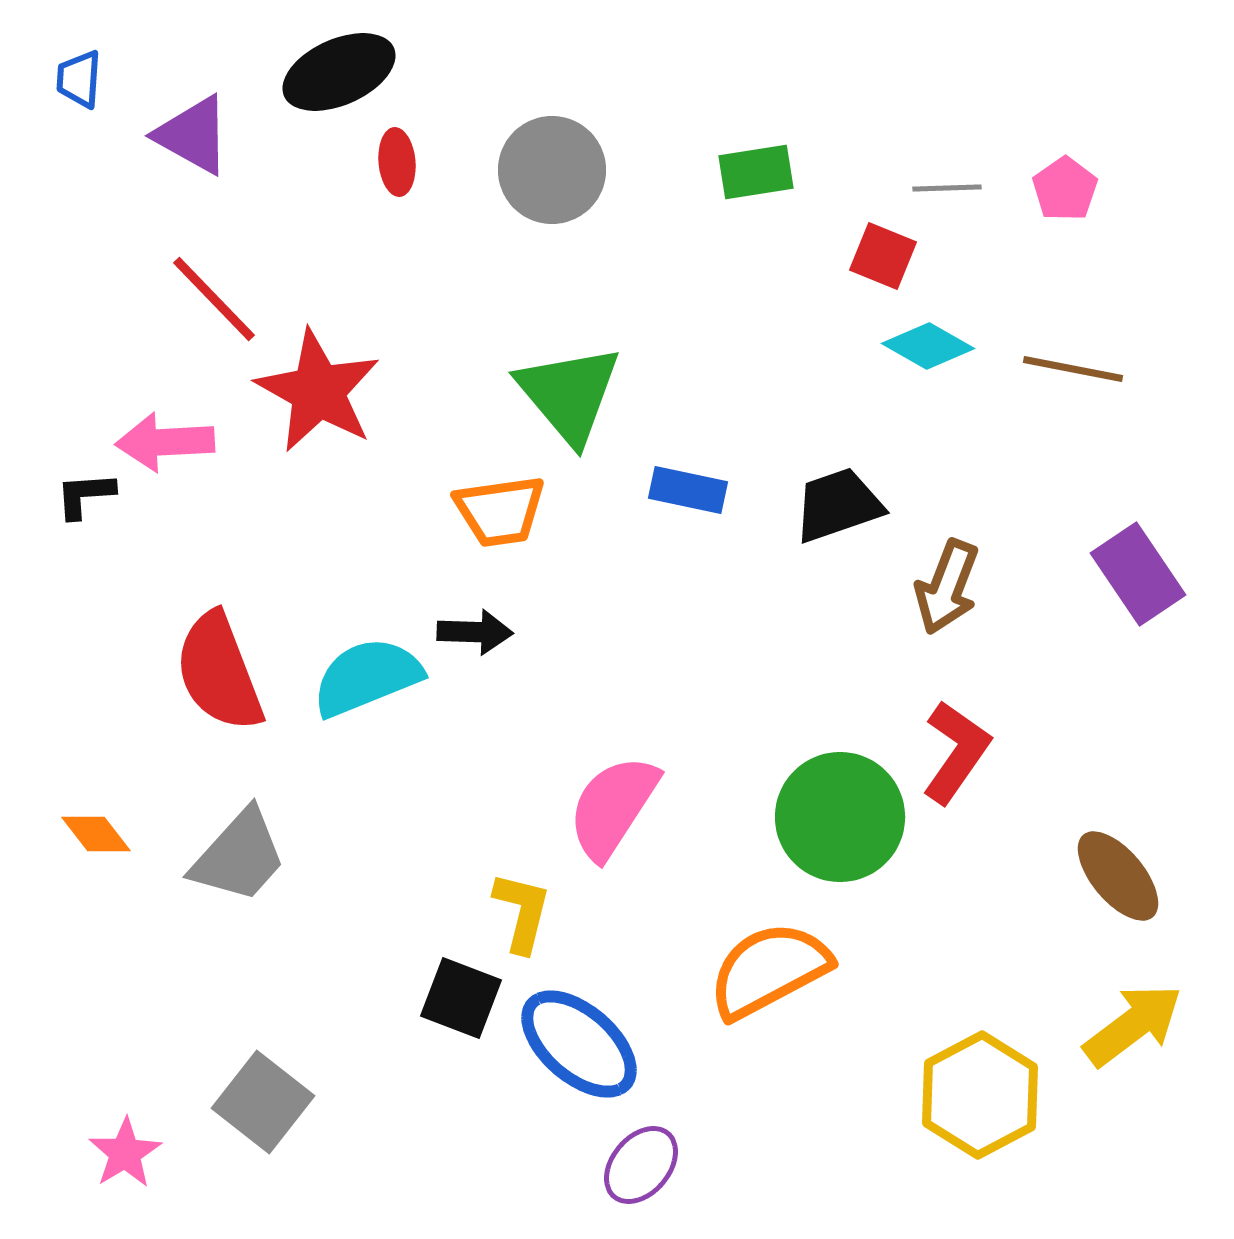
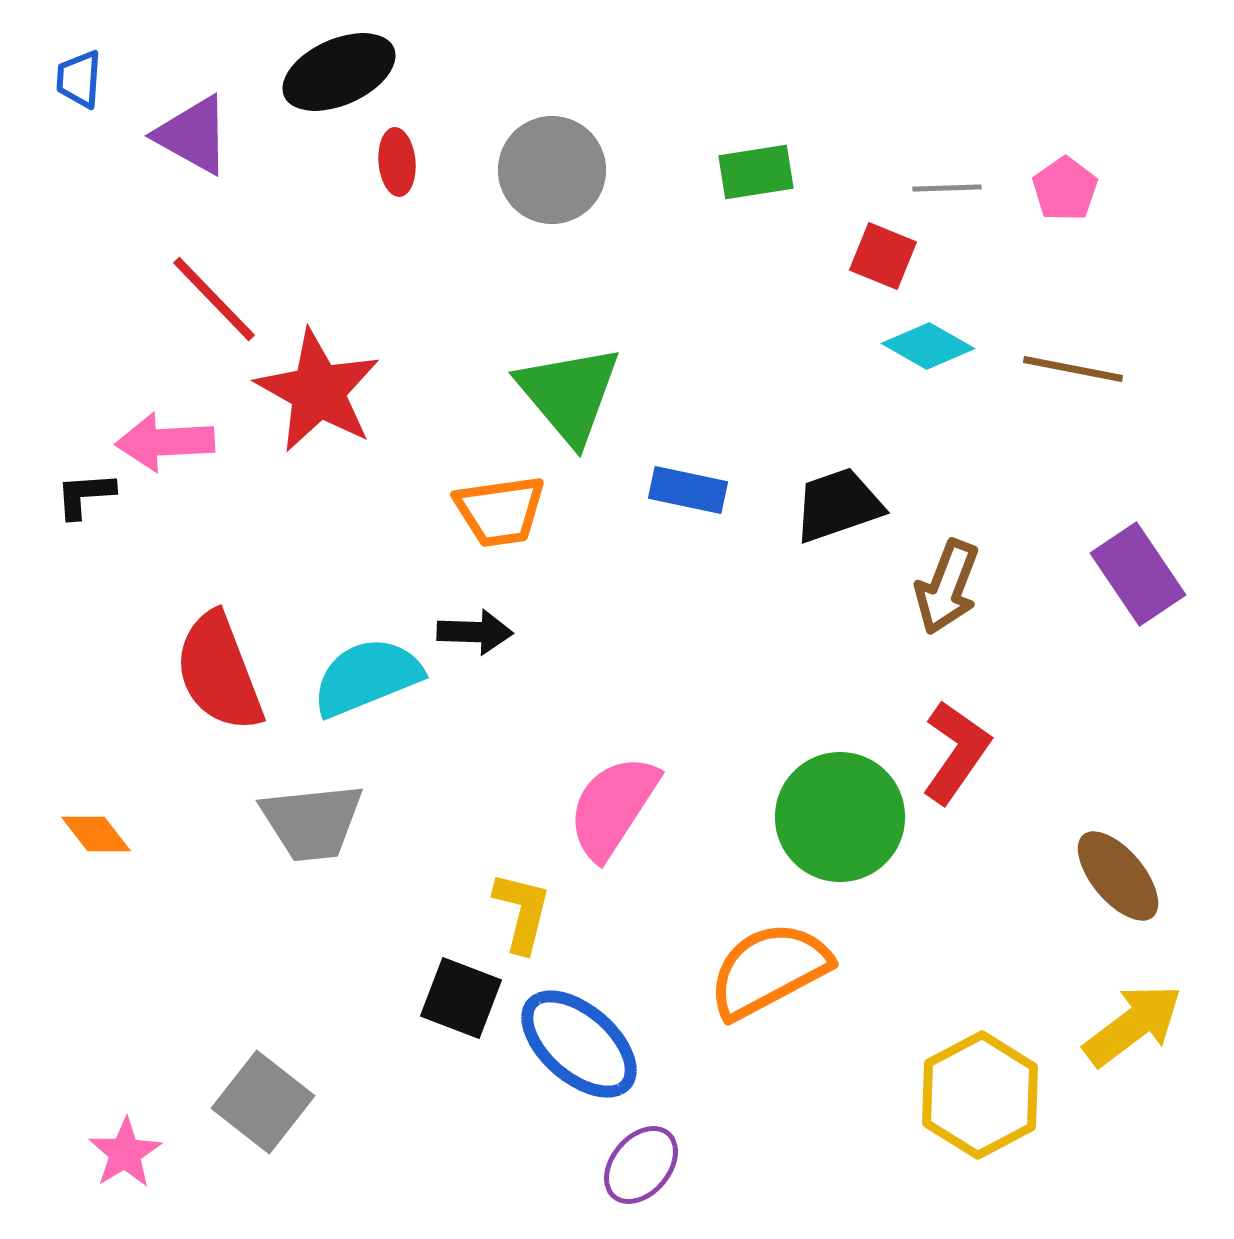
gray trapezoid: moved 73 px right, 34 px up; rotated 42 degrees clockwise
